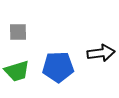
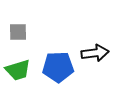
black arrow: moved 6 px left
green trapezoid: moved 1 px right, 1 px up
